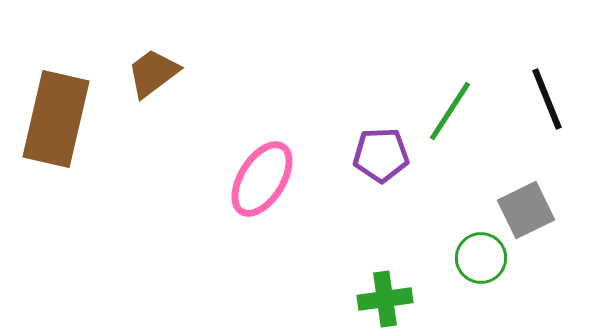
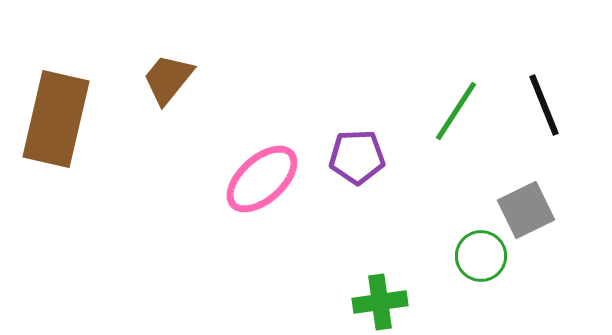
brown trapezoid: moved 15 px right, 6 px down; rotated 14 degrees counterclockwise
black line: moved 3 px left, 6 px down
green line: moved 6 px right
purple pentagon: moved 24 px left, 2 px down
pink ellipse: rotated 16 degrees clockwise
green circle: moved 2 px up
green cross: moved 5 px left, 3 px down
